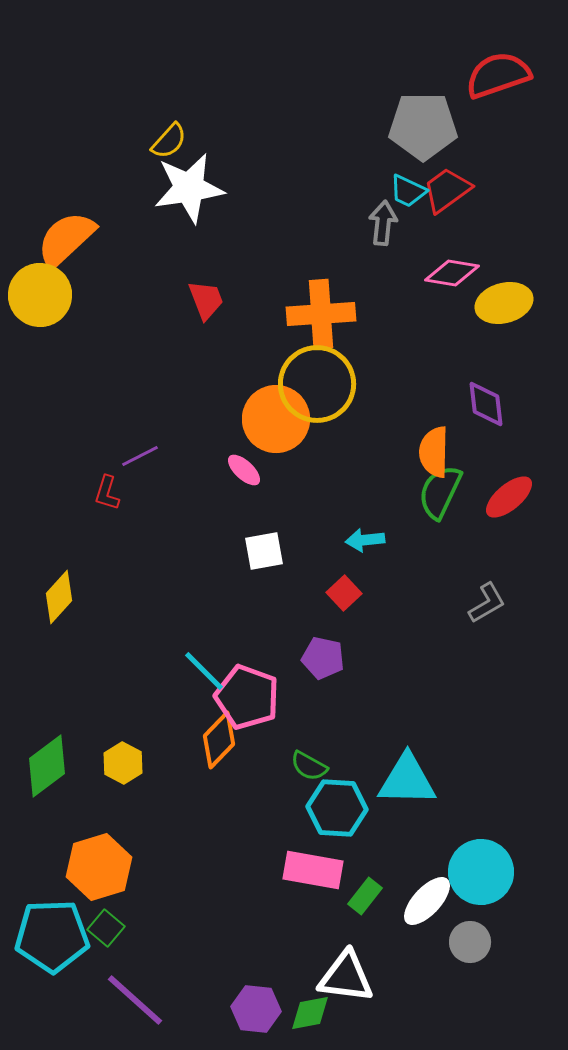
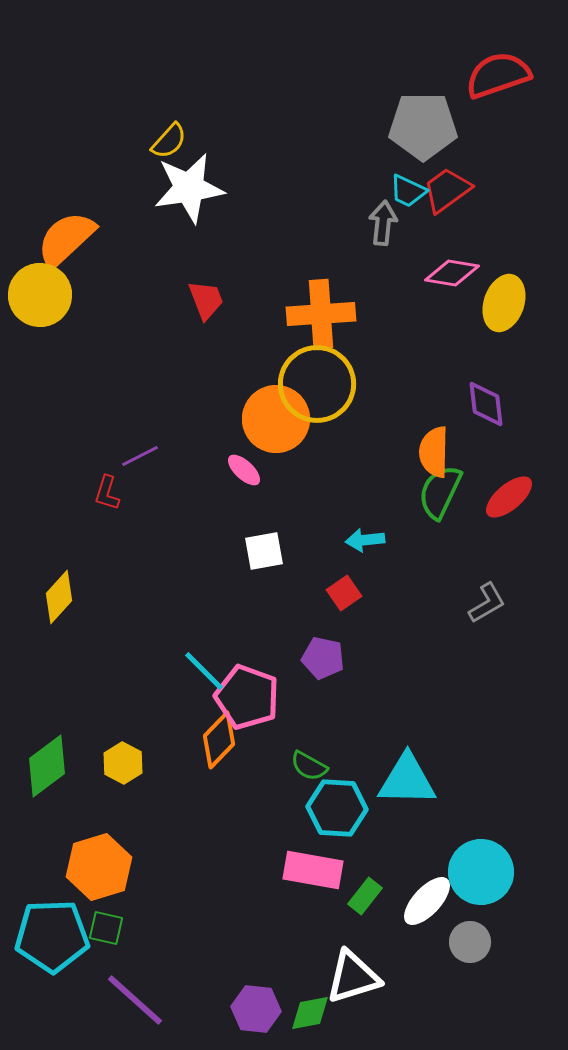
yellow ellipse at (504, 303): rotated 56 degrees counterclockwise
red square at (344, 593): rotated 8 degrees clockwise
green square at (106, 928): rotated 27 degrees counterclockwise
white triangle at (346, 977): moved 7 px right; rotated 24 degrees counterclockwise
